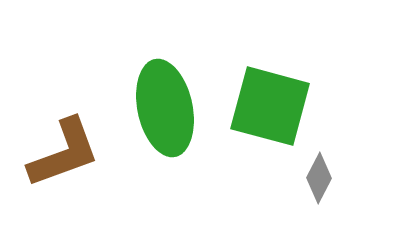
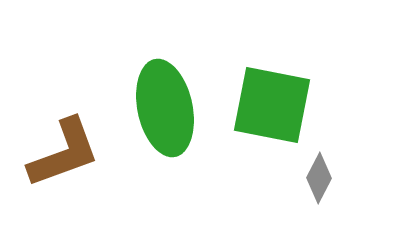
green square: moved 2 px right, 1 px up; rotated 4 degrees counterclockwise
